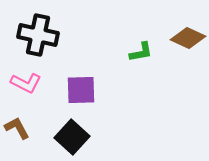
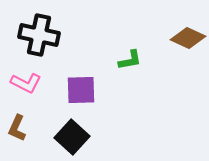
black cross: moved 1 px right
green L-shape: moved 11 px left, 8 px down
brown L-shape: rotated 128 degrees counterclockwise
